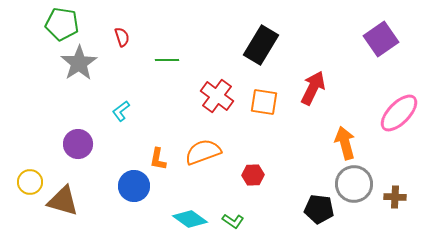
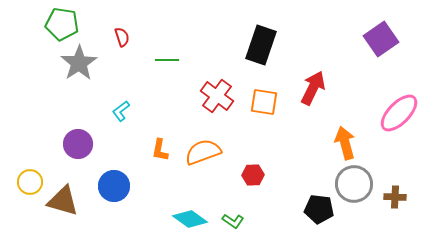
black rectangle: rotated 12 degrees counterclockwise
orange L-shape: moved 2 px right, 9 px up
blue circle: moved 20 px left
